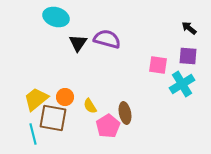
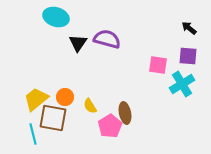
pink pentagon: moved 2 px right
